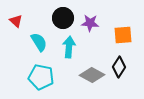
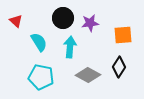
purple star: rotated 12 degrees counterclockwise
cyan arrow: moved 1 px right
gray diamond: moved 4 px left
